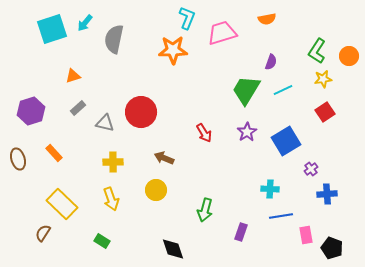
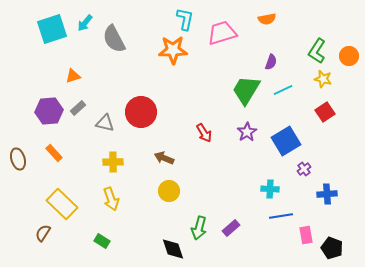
cyan L-shape: moved 2 px left, 1 px down; rotated 10 degrees counterclockwise
gray semicircle: rotated 40 degrees counterclockwise
yellow star: rotated 24 degrees clockwise
purple hexagon: moved 18 px right; rotated 12 degrees clockwise
purple cross: moved 7 px left
yellow circle: moved 13 px right, 1 px down
green arrow: moved 6 px left, 18 px down
purple rectangle: moved 10 px left, 4 px up; rotated 30 degrees clockwise
